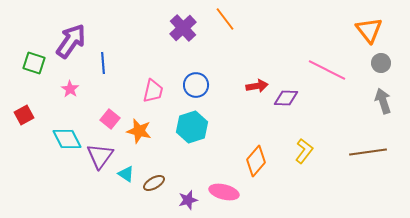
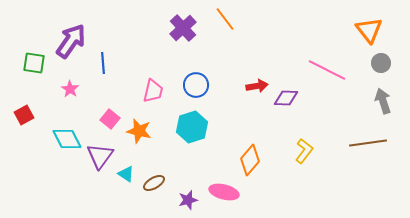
green square: rotated 10 degrees counterclockwise
brown line: moved 9 px up
orange diamond: moved 6 px left, 1 px up
